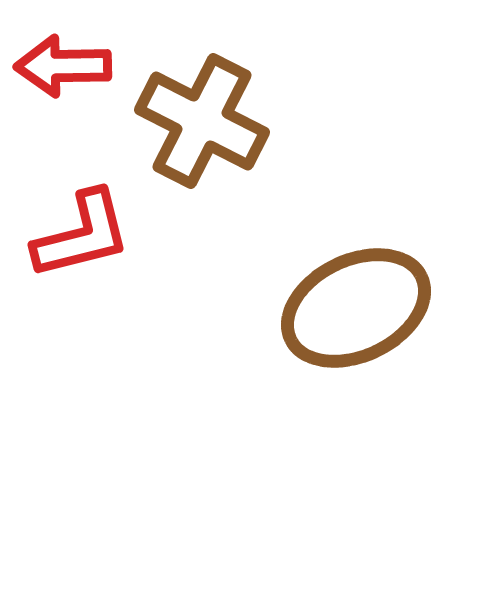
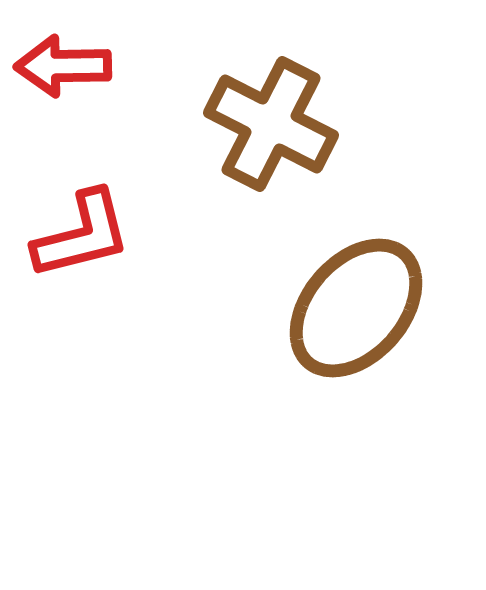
brown cross: moved 69 px right, 3 px down
brown ellipse: rotated 23 degrees counterclockwise
